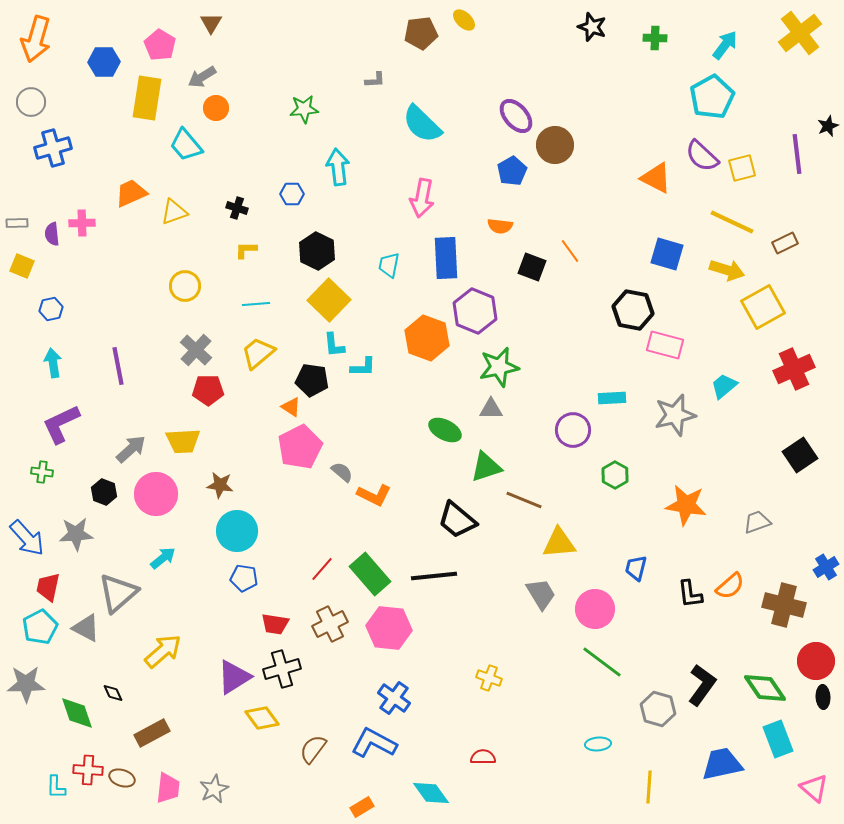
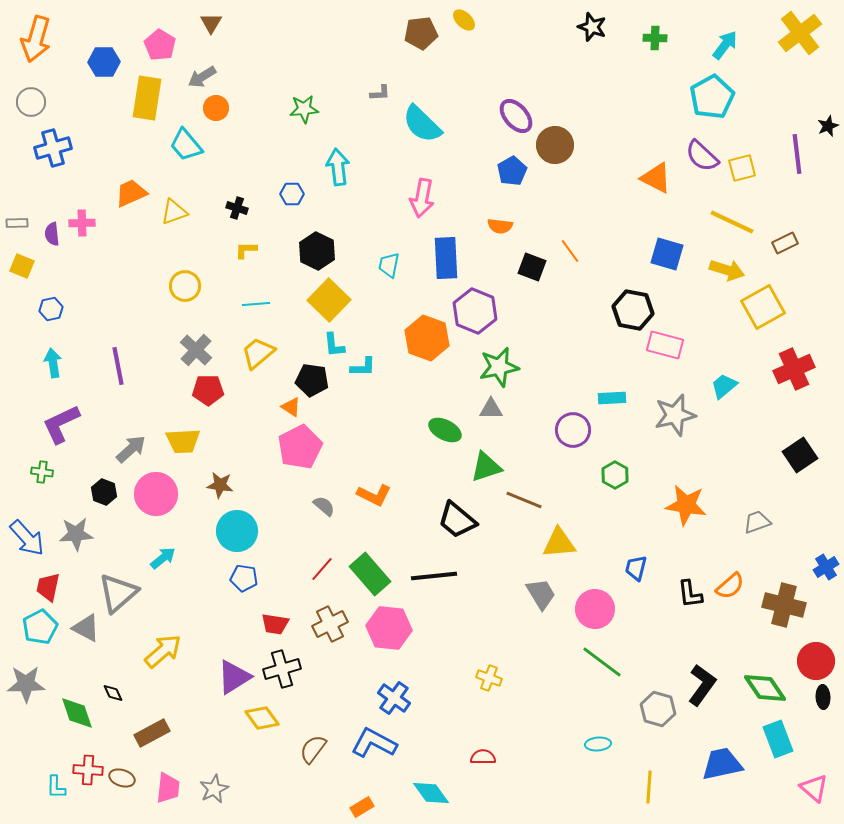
gray L-shape at (375, 80): moved 5 px right, 13 px down
gray semicircle at (342, 472): moved 18 px left, 34 px down
